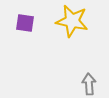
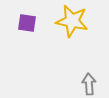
purple square: moved 2 px right
